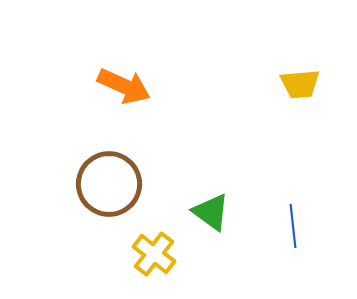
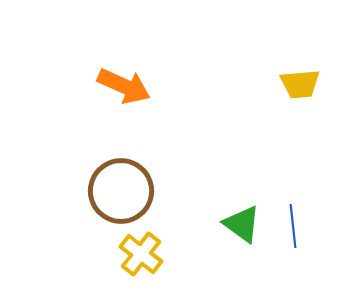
brown circle: moved 12 px right, 7 px down
green triangle: moved 31 px right, 12 px down
yellow cross: moved 13 px left
